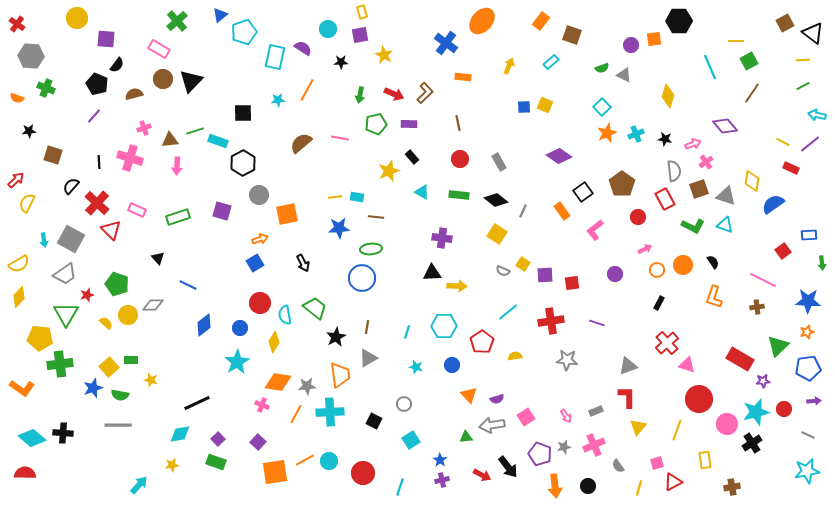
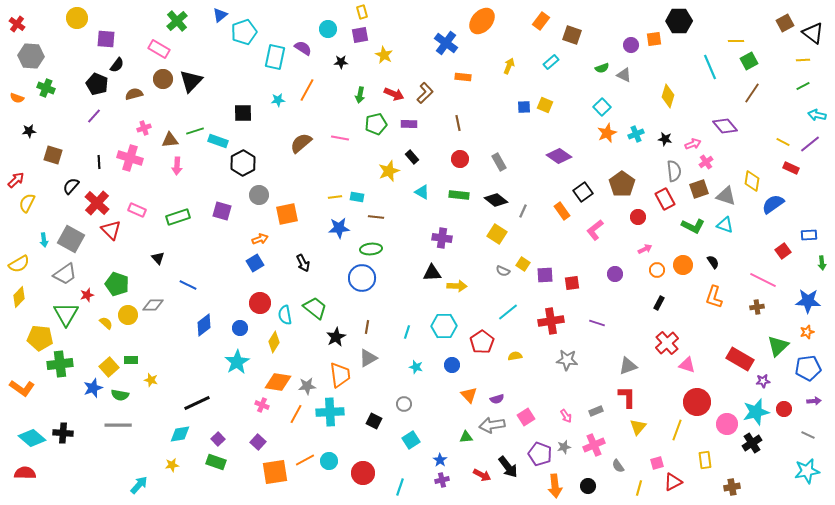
red circle at (699, 399): moved 2 px left, 3 px down
